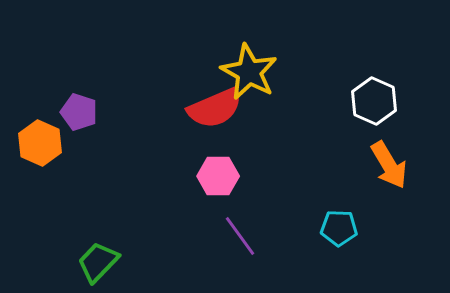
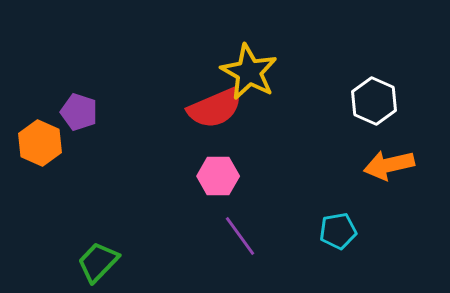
orange arrow: rotated 108 degrees clockwise
cyan pentagon: moved 1 px left, 3 px down; rotated 12 degrees counterclockwise
